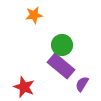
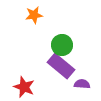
purple semicircle: rotated 63 degrees clockwise
